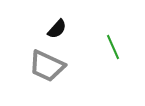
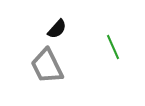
gray trapezoid: rotated 39 degrees clockwise
